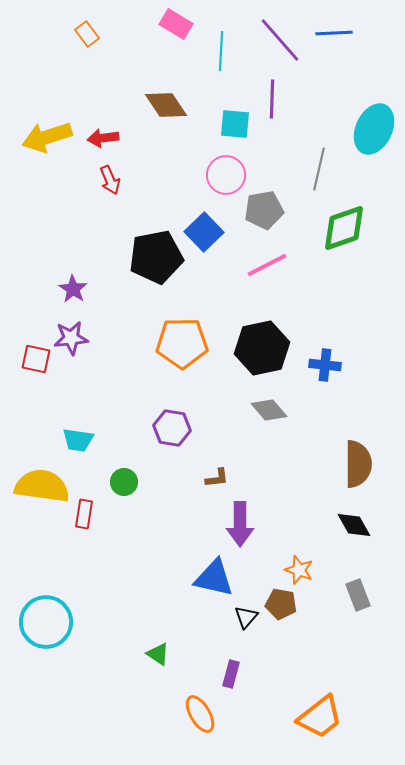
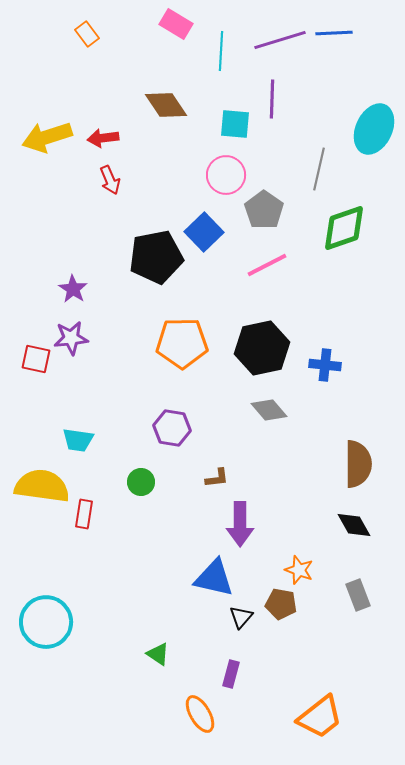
purple line at (280, 40): rotated 66 degrees counterclockwise
gray pentagon at (264, 210): rotated 27 degrees counterclockwise
green circle at (124, 482): moved 17 px right
black triangle at (246, 617): moved 5 px left
